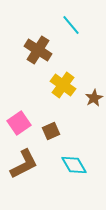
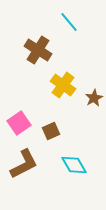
cyan line: moved 2 px left, 3 px up
